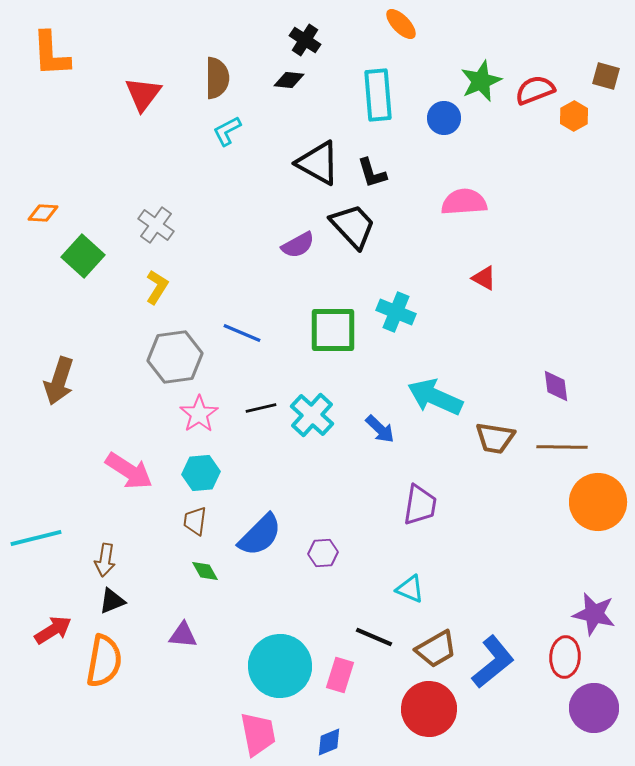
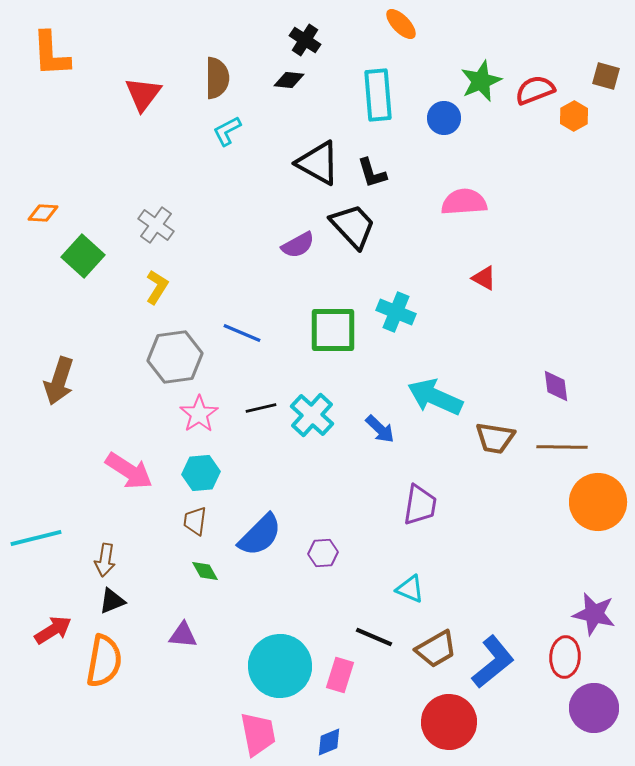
red circle at (429, 709): moved 20 px right, 13 px down
